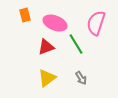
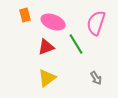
pink ellipse: moved 2 px left, 1 px up
gray arrow: moved 15 px right
